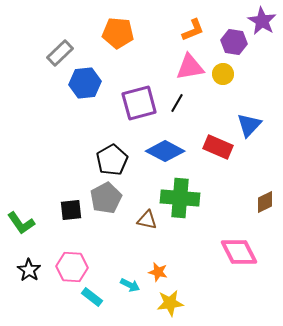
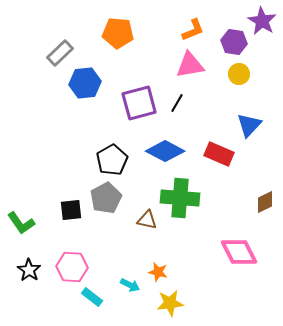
pink triangle: moved 2 px up
yellow circle: moved 16 px right
red rectangle: moved 1 px right, 7 px down
